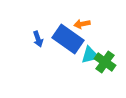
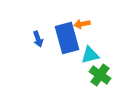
blue rectangle: moved 1 px left, 1 px up; rotated 40 degrees clockwise
green cross: moved 5 px left, 13 px down
